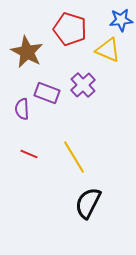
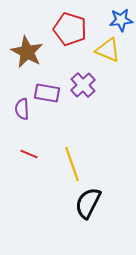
purple rectangle: rotated 10 degrees counterclockwise
yellow line: moved 2 px left, 7 px down; rotated 12 degrees clockwise
